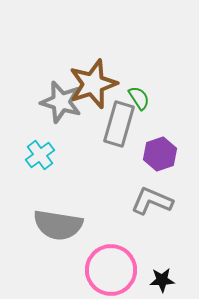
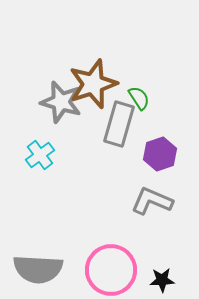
gray semicircle: moved 20 px left, 44 px down; rotated 6 degrees counterclockwise
